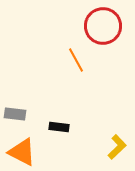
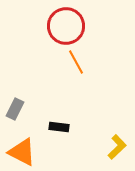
red circle: moved 37 px left
orange line: moved 2 px down
gray rectangle: moved 5 px up; rotated 70 degrees counterclockwise
